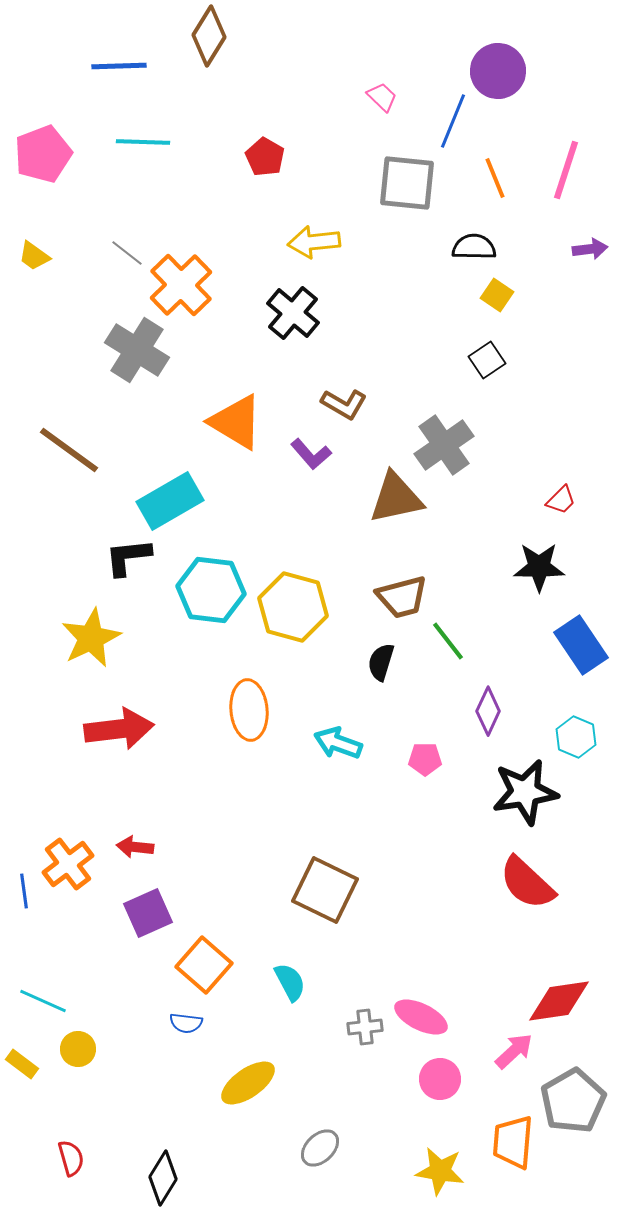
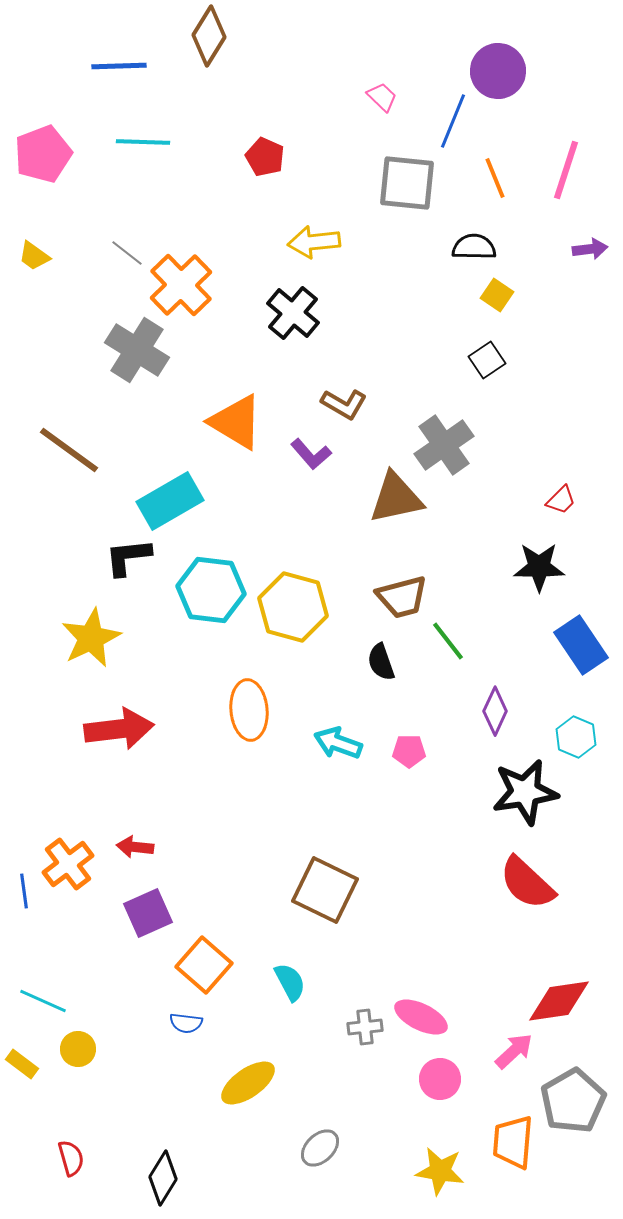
red pentagon at (265, 157): rotated 6 degrees counterclockwise
black semicircle at (381, 662): rotated 36 degrees counterclockwise
purple diamond at (488, 711): moved 7 px right
pink pentagon at (425, 759): moved 16 px left, 8 px up
